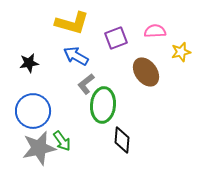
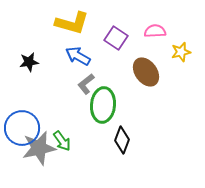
purple square: rotated 35 degrees counterclockwise
blue arrow: moved 2 px right
black star: moved 1 px up
blue circle: moved 11 px left, 17 px down
black diamond: rotated 16 degrees clockwise
